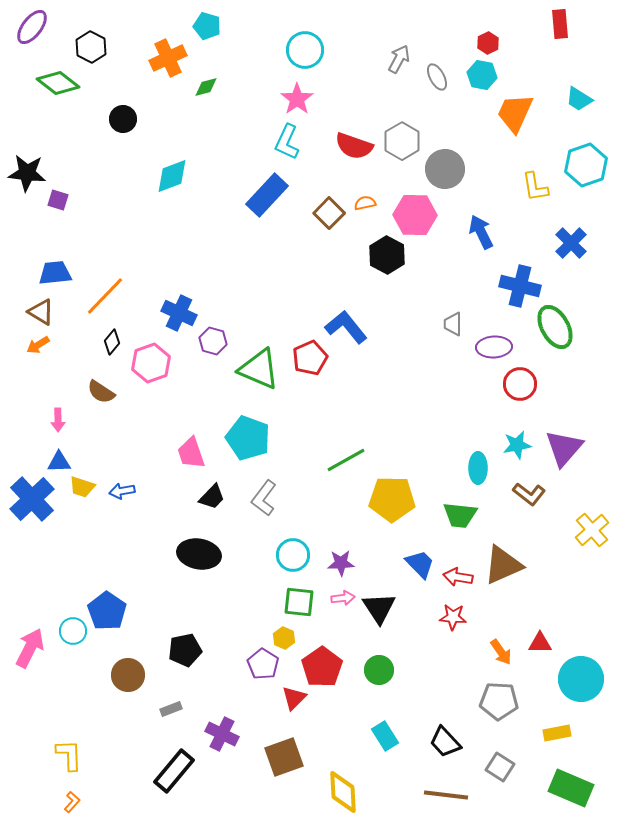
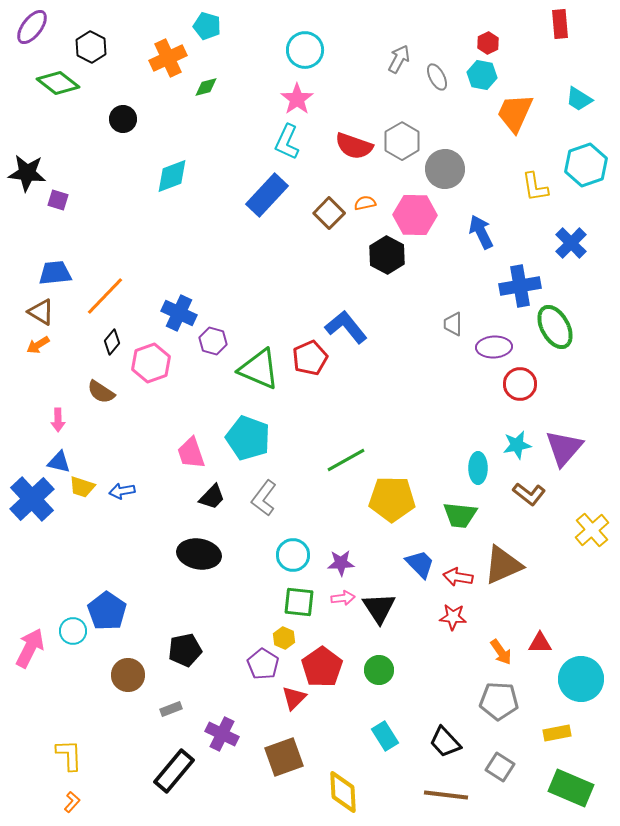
blue cross at (520, 286): rotated 24 degrees counterclockwise
blue triangle at (59, 462): rotated 15 degrees clockwise
